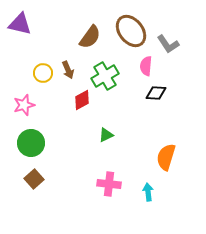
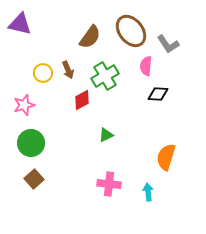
black diamond: moved 2 px right, 1 px down
